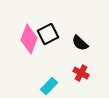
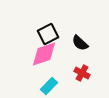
pink diamond: moved 15 px right, 15 px down; rotated 52 degrees clockwise
red cross: moved 1 px right
